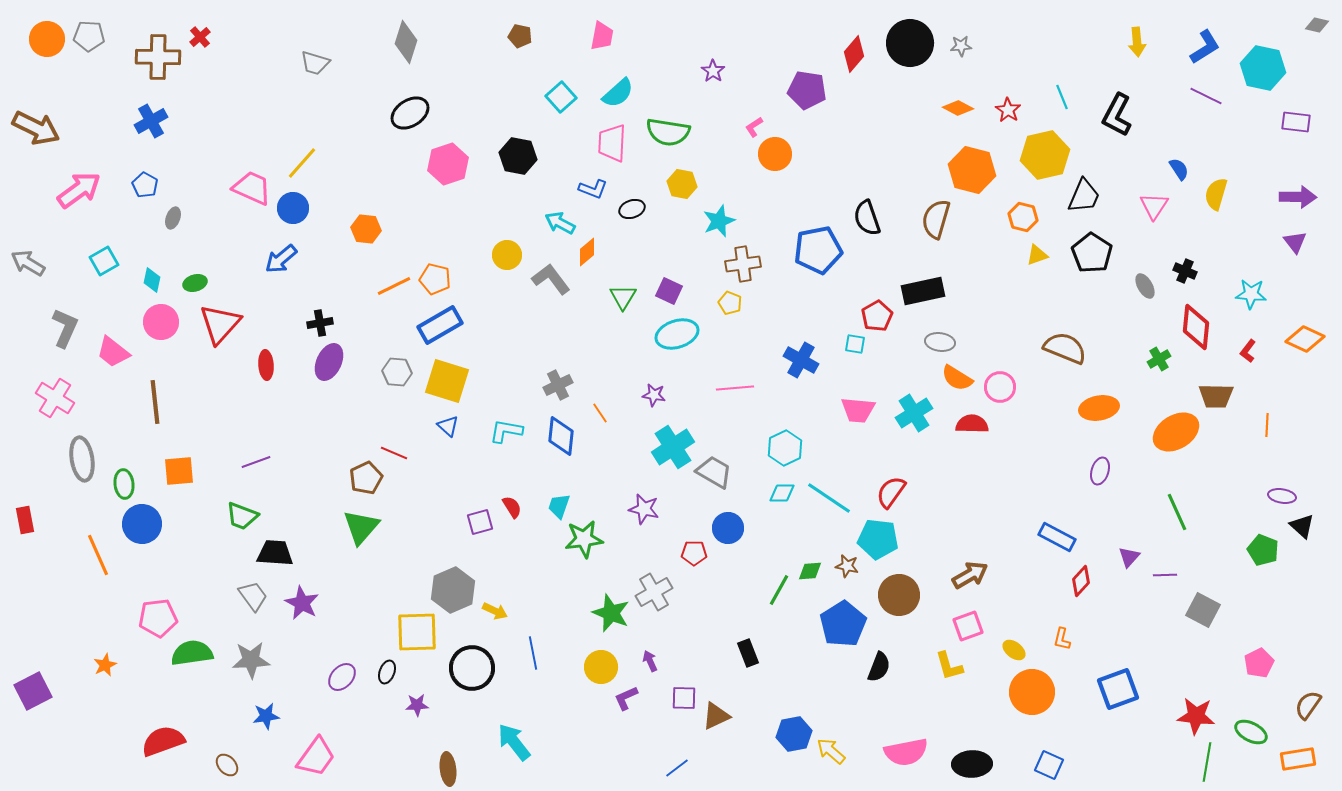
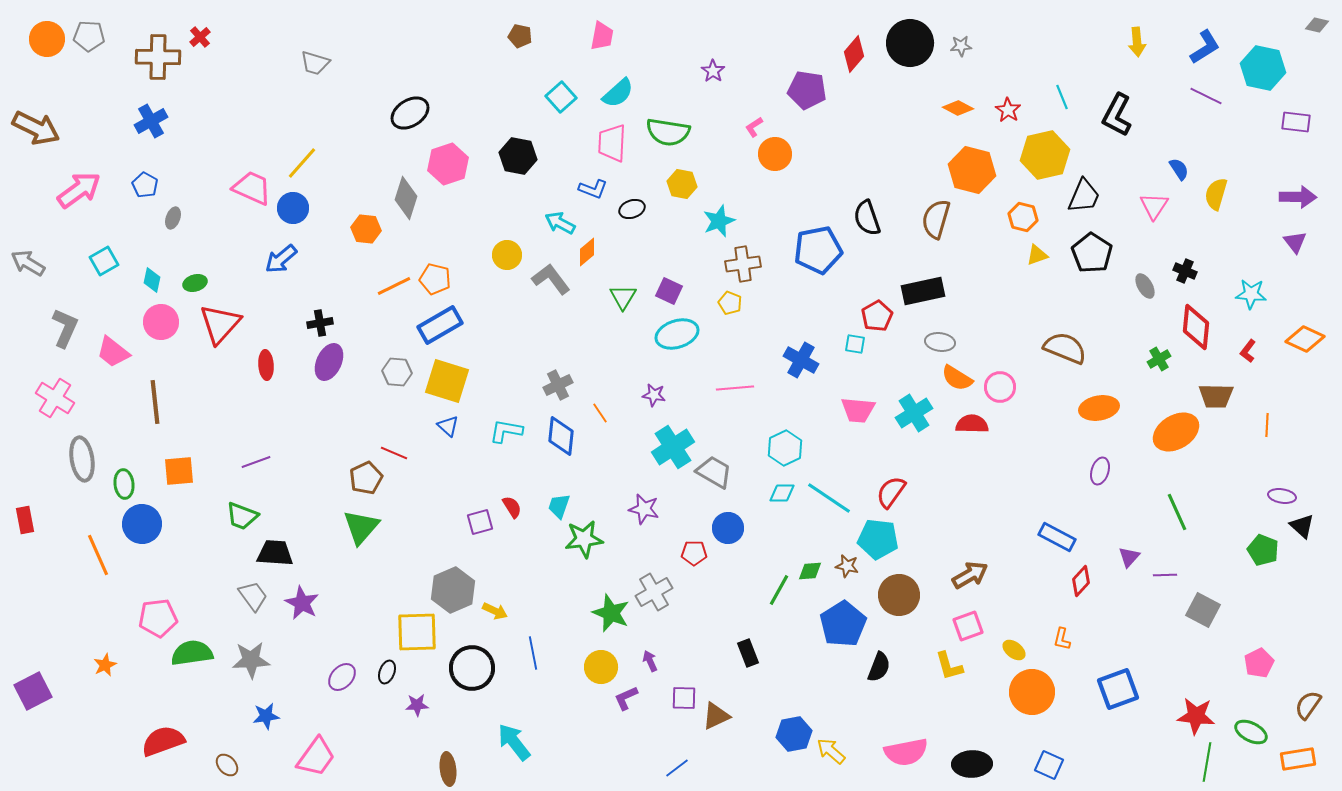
gray diamond at (406, 42): moved 156 px down
